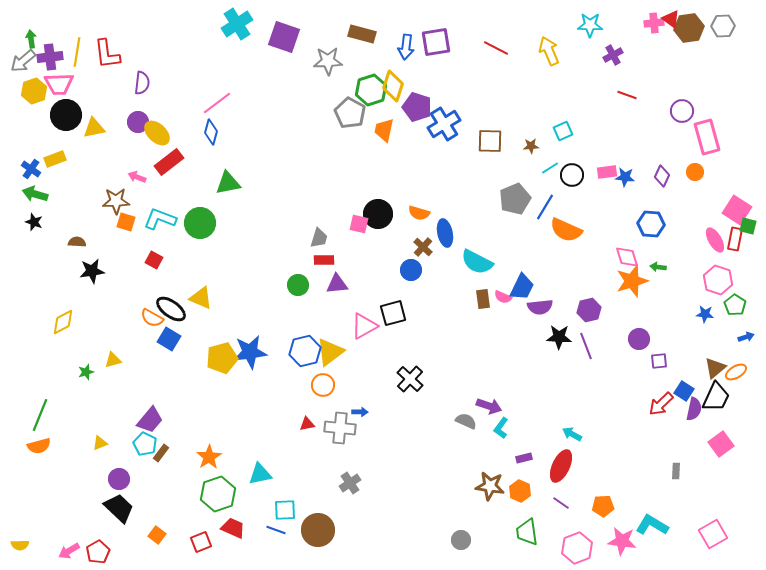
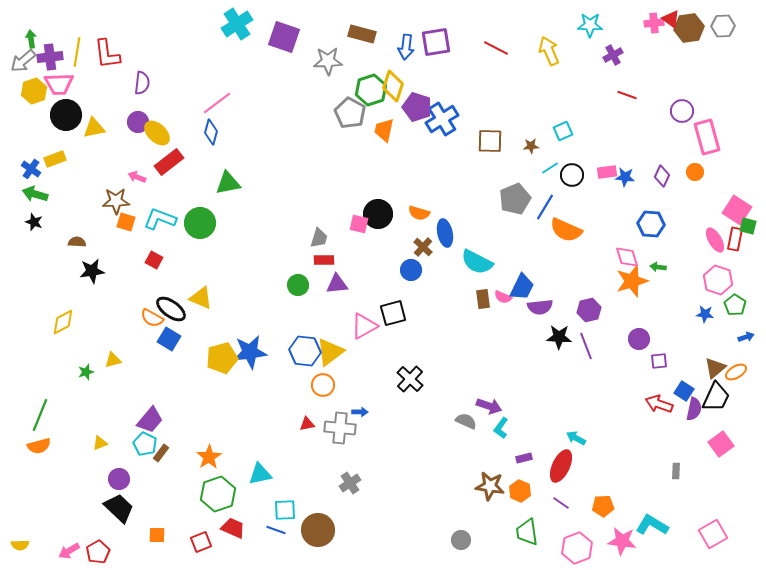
blue cross at (444, 124): moved 2 px left, 5 px up
blue hexagon at (305, 351): rotated 20 degrees clockwise
red arrow at (661, 404): moved 2 px left; rotated 64 degrees clockwise
cyan arrow at (572, 434): moved 4 px right, 4 px down
orange square at (157, 535): rotated 36 degrees counterclockwise
